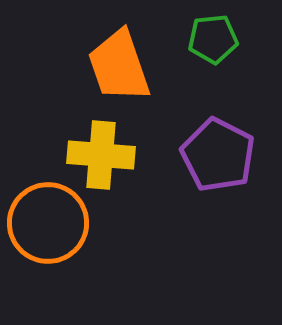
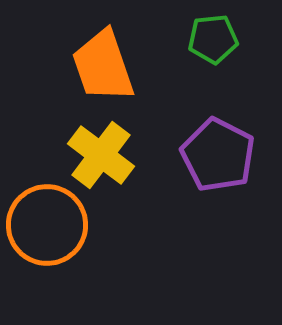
orange trapezoid: moved 16 px left
yellow cross: rotated 32 degrees clockwise
orange circle: moved 1 px left, 2 px down
